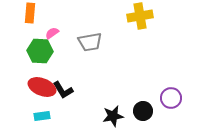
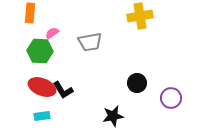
black circle: moved 6 px left, 28 px up
